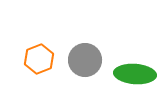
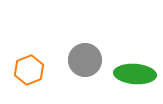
orange hexagon: moved 10 px left, 11 px down
